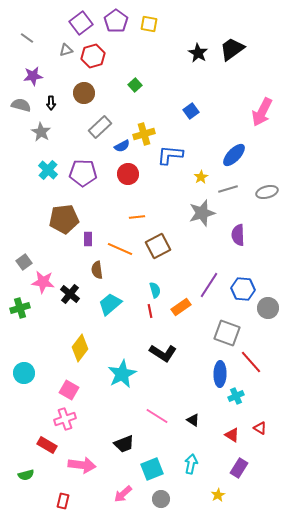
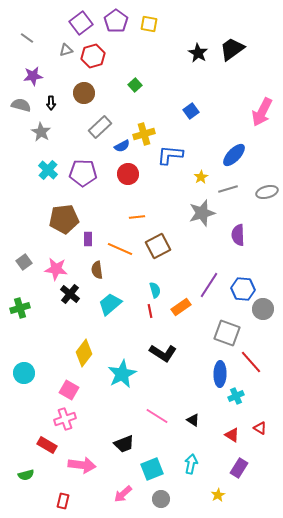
pink star at (43, 282): moved 13 px right, 13 px up
gray circle at (268, 308): moved 5 px left, 1 px down
yellow diamond at (80, 348): moved 4 px right, 5 px down
